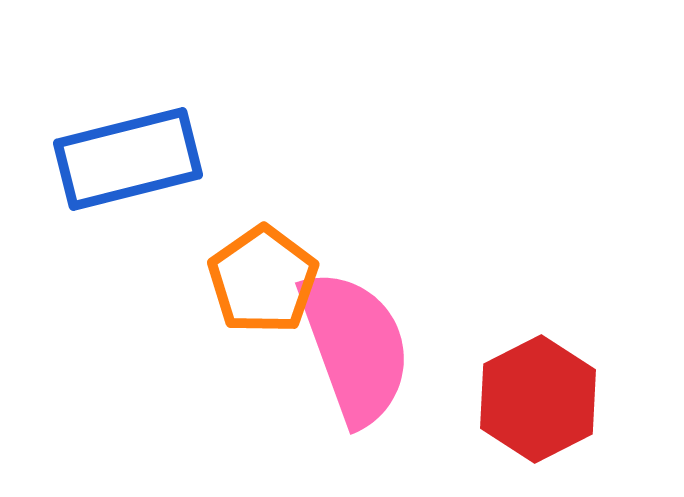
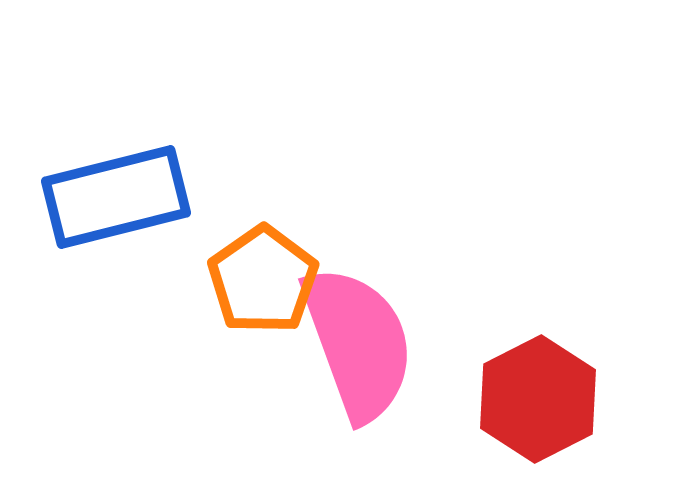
blue rectangle: moved 12 px left, 38 px down
pink semicircle: moved 3 px right, 4 px up
